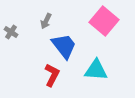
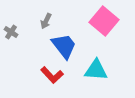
red L-shape: rotated 110 degrees clockwise
